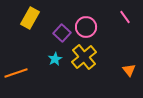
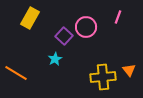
pink line: moved 7 px left; rotated 56 degrees clockwise
purple square: moved 2 px right, 3 px down
yellow cross: moved 19 px right, 20 px down; rotated 35 degrees clockwise
orange line: rotated 50 degrees clockwise
